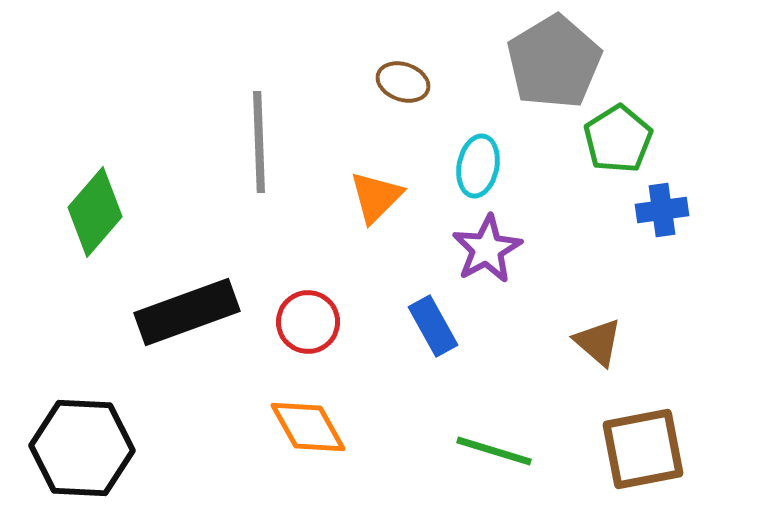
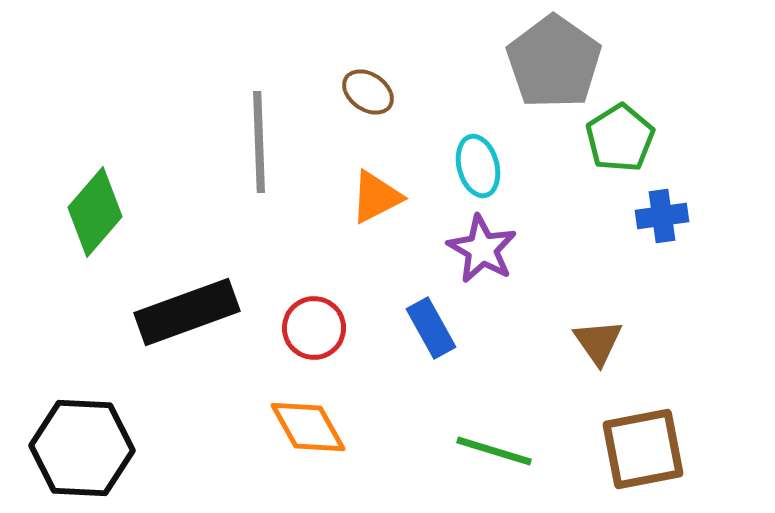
gray pentagon: rotated 6 degrees counterclockwise
brown ellipse: moved 35 px left, 10 px down; rotated 15 degrees clockwise
green pentagon: moved 2 px right, 1 px up
cyan ellipse: rotated 26 degrees counterclockwise
orange triangle: rotated 18 degrees clockwise
blue cross: moved 6 px down
purple star: moved 5 px left; rotated 14 degrees counterclockwise
red circle: moved 6 px right, 6 px down
blue rectangle: moved 2 px left, 2 px down
brown triangle: rotated 14 degrees clockwise
